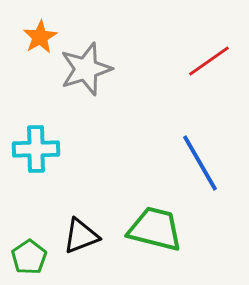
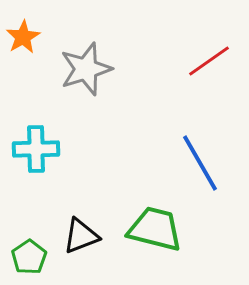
orange star: moved 17 px left
